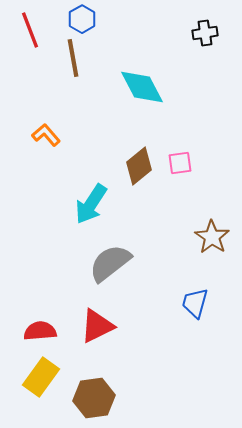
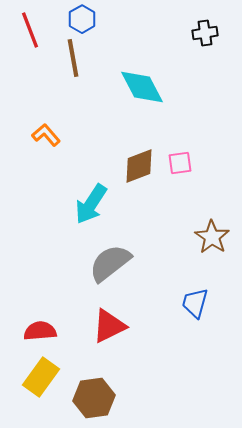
brown diamond: rotated 18 degrees clockwise
red triangle: moved 12 px right
